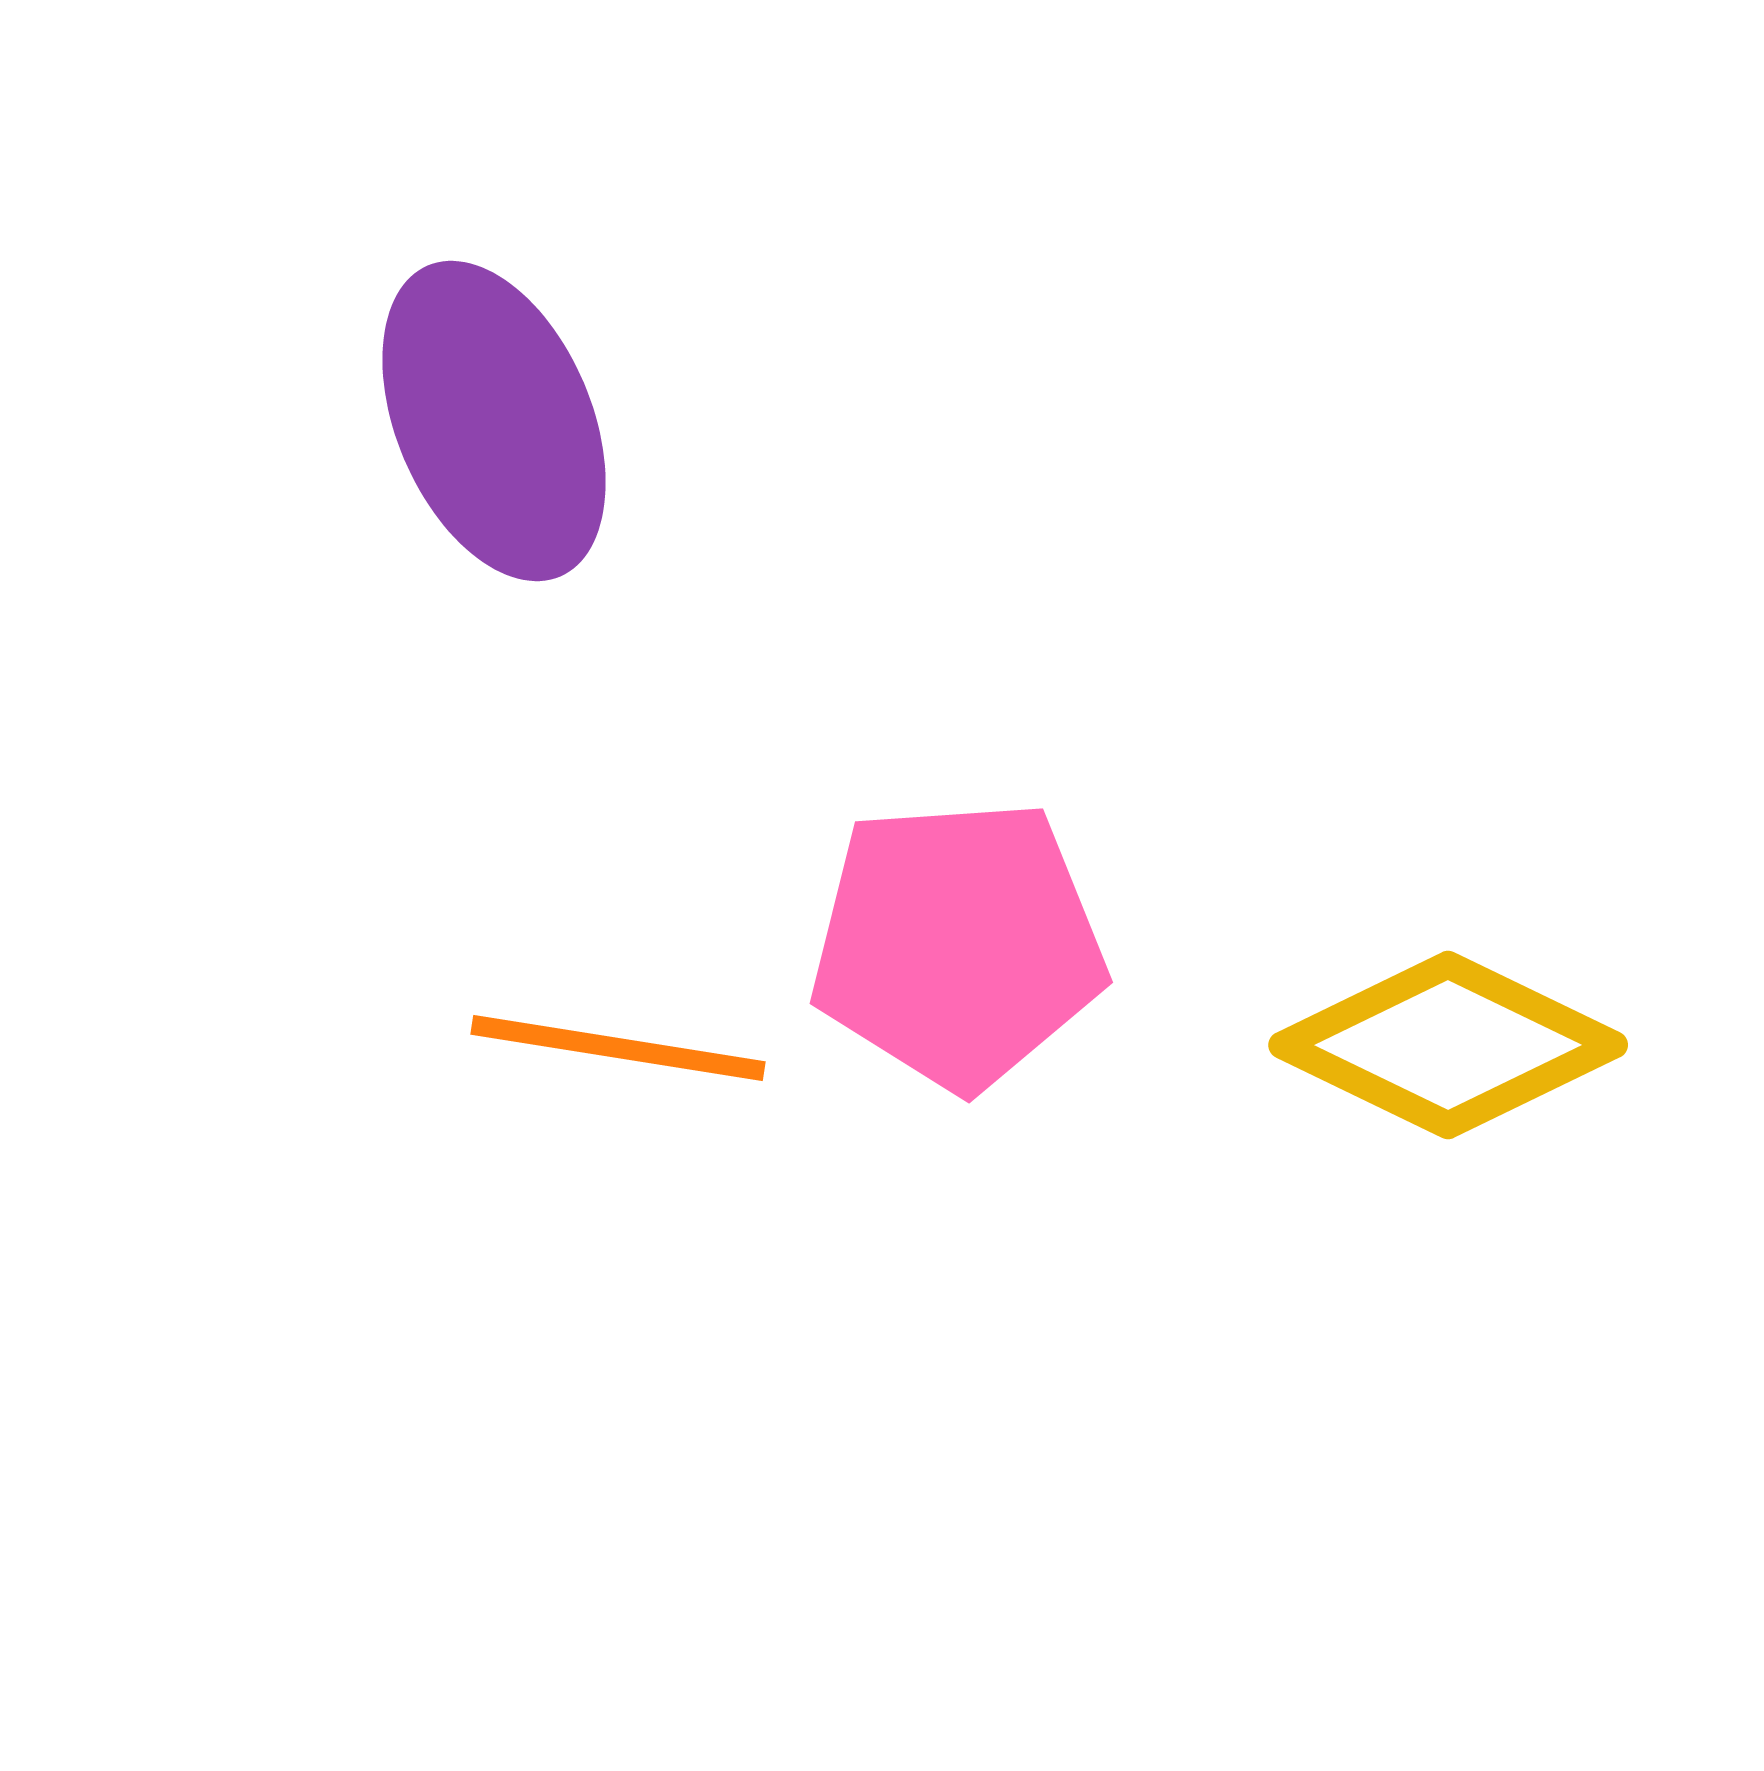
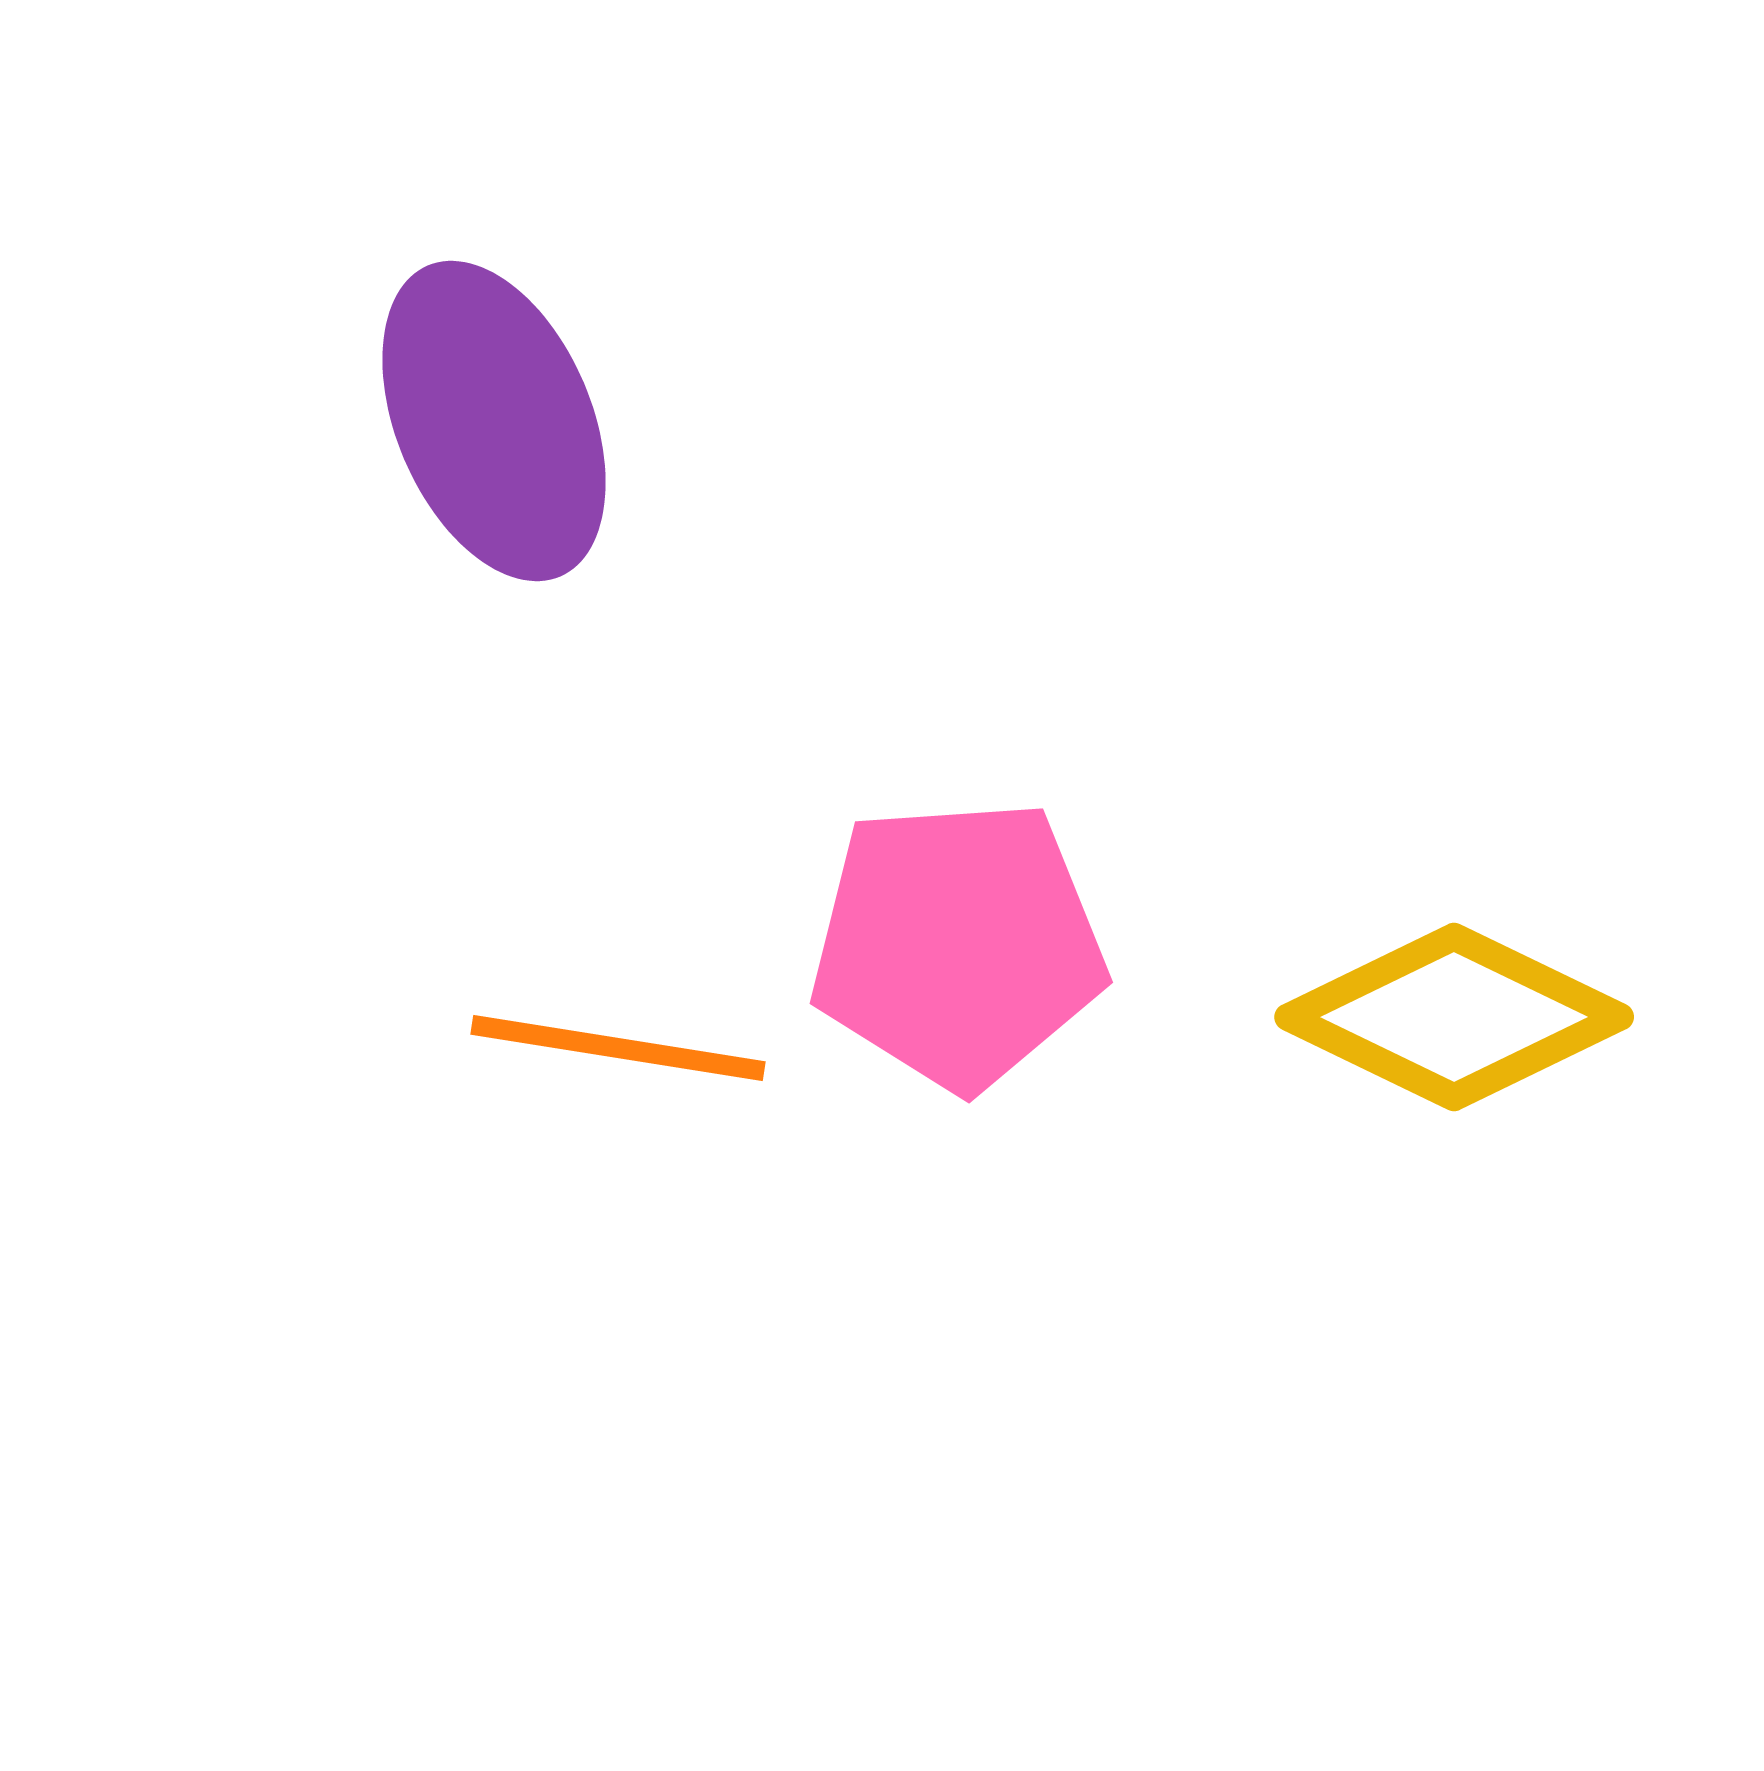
yellow diamond: moved 6 px right, 28 px up
